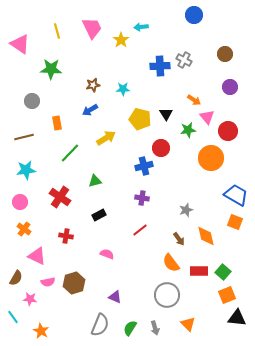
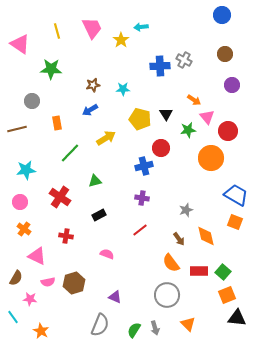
blue circle at (194, 15): moved 28 px right
purple circle at (230, 87): moved 2 px right, 2 px up
brown line at (24, 137): moved 7 px left, 8 px up
green semicircle at (130, 328): moved 4 px right, 2 px down
